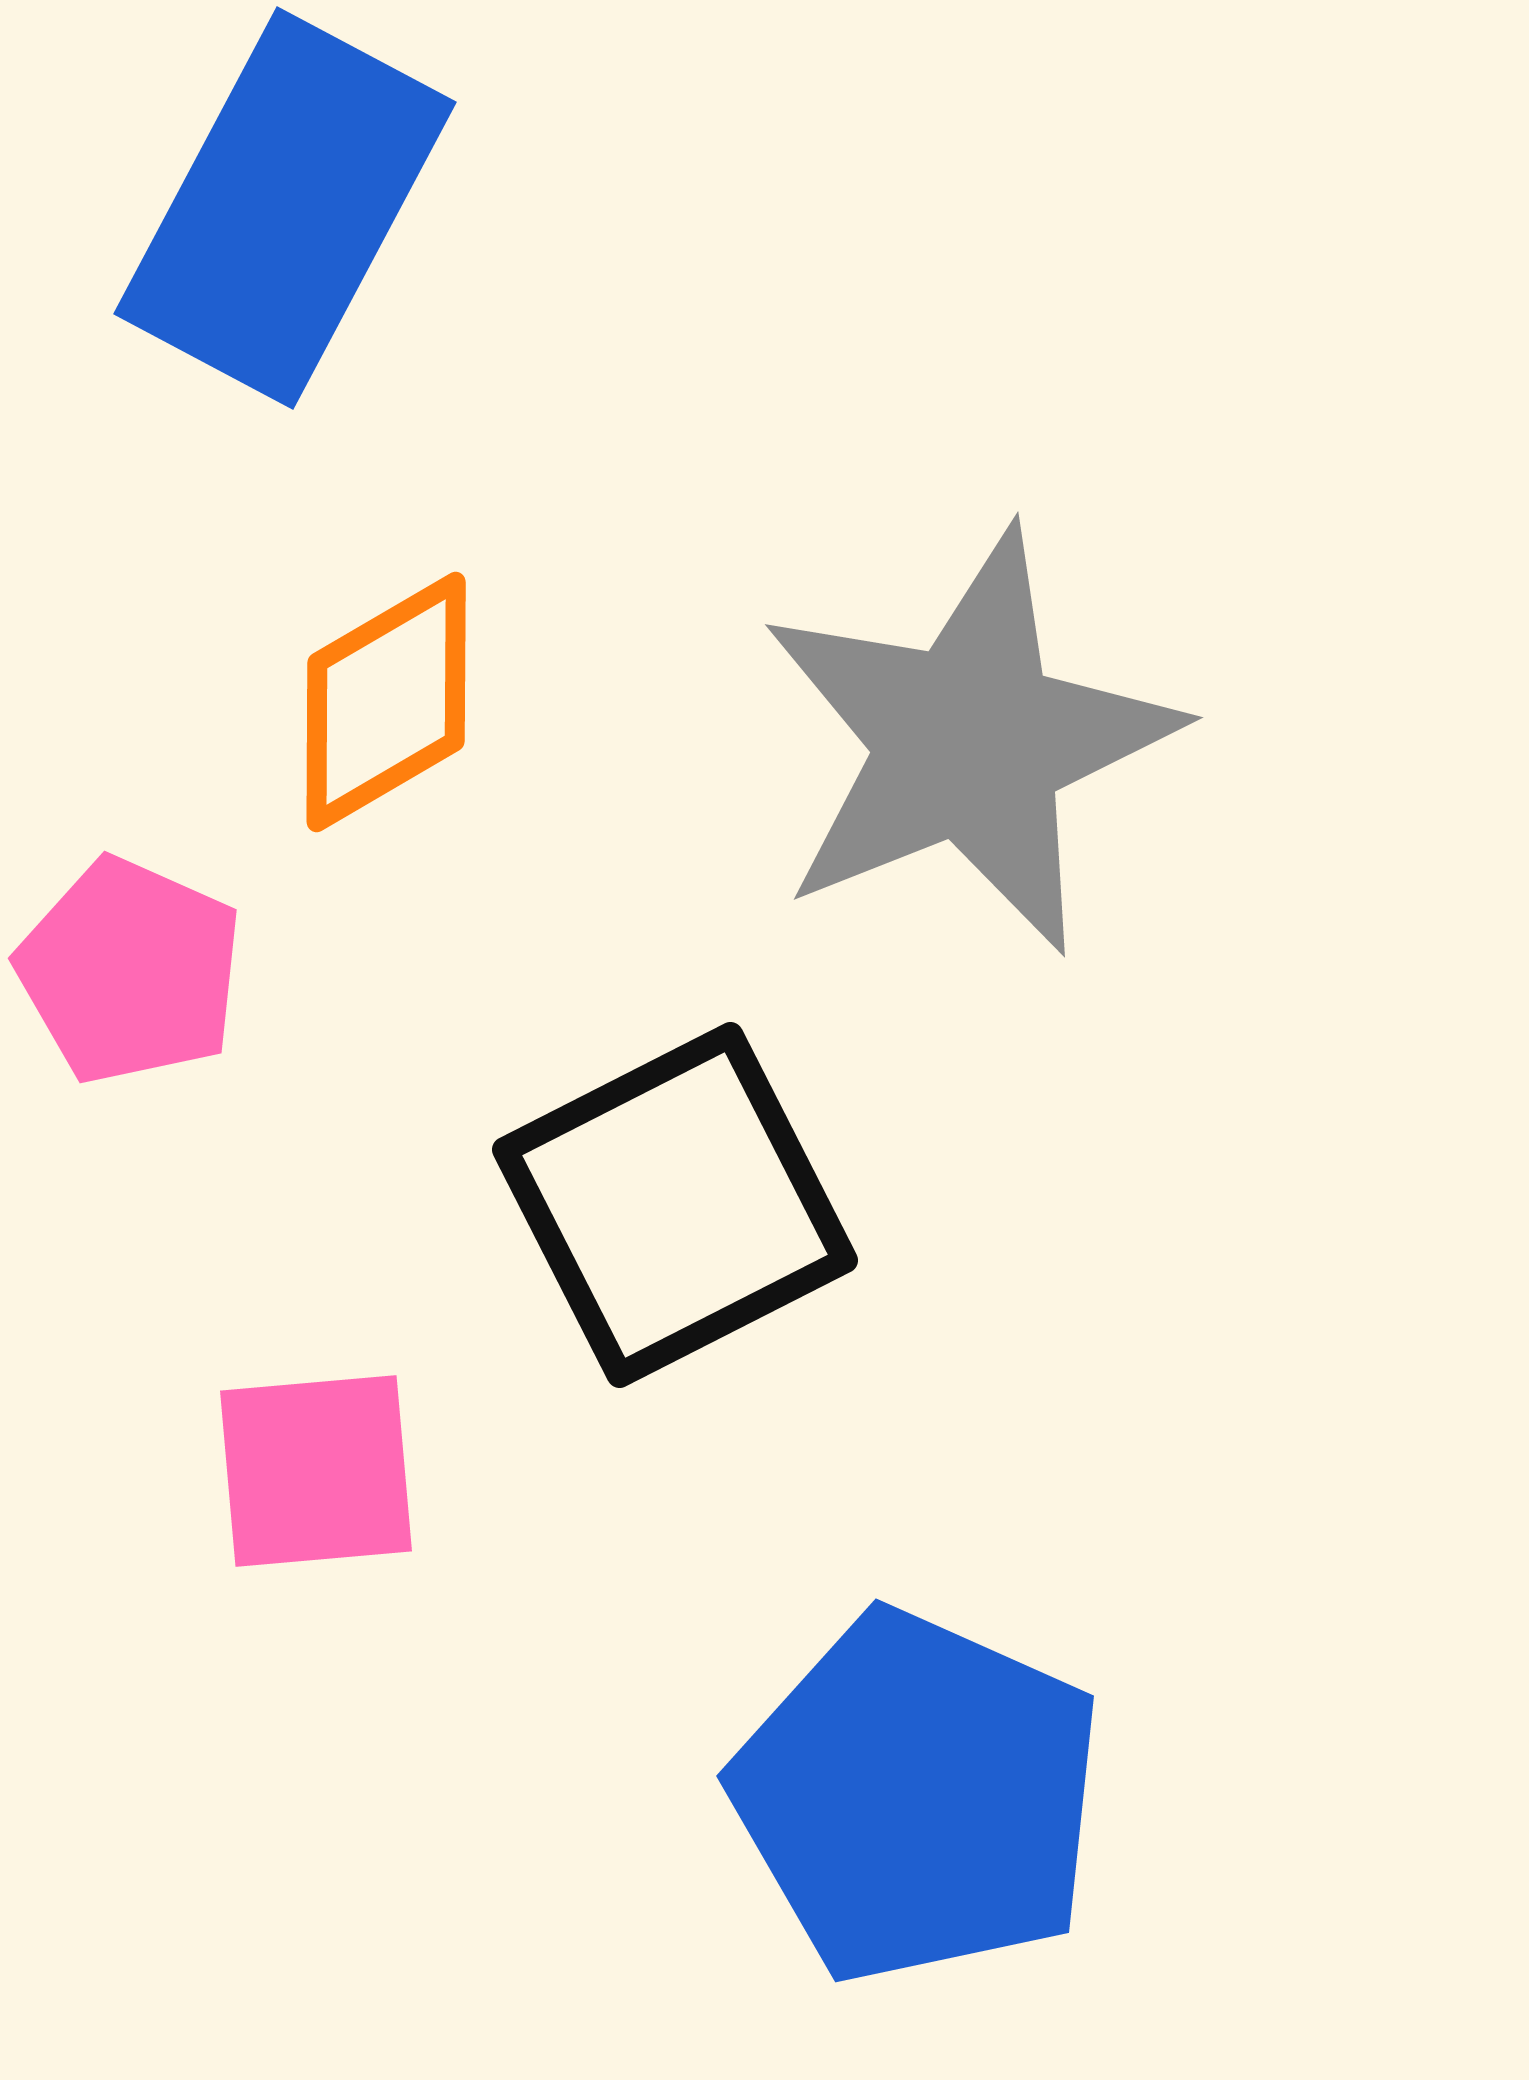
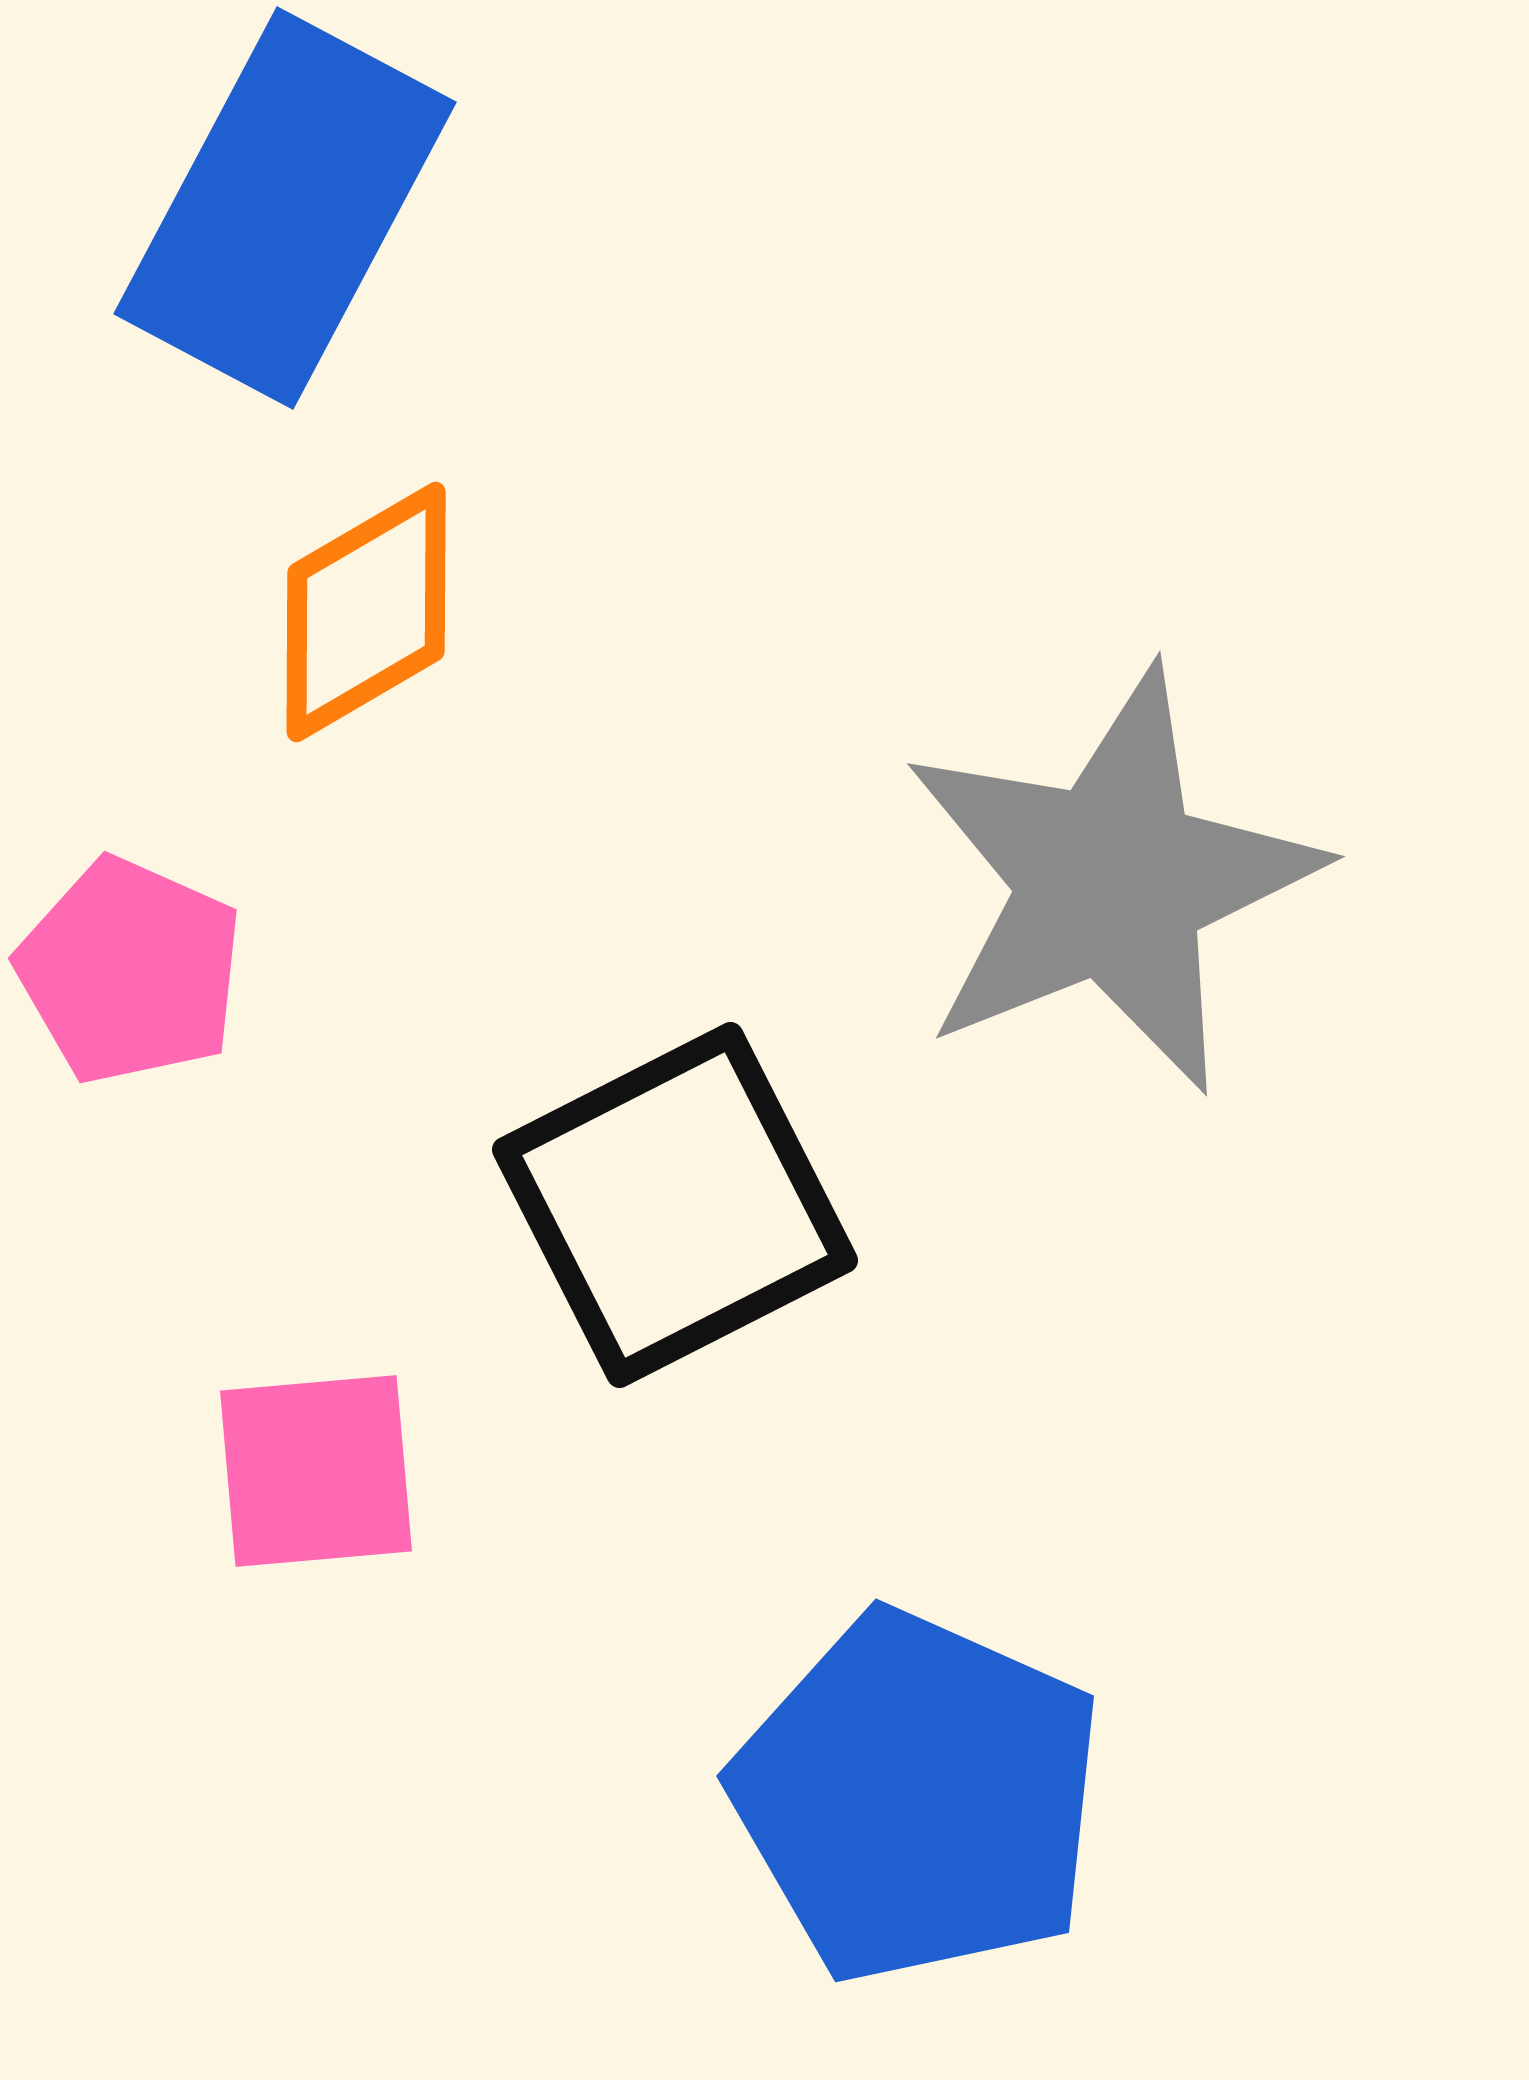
orange diamond: moved 20 px left, 90 px up
gray star: moved 142 px right, 139 px down
